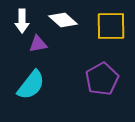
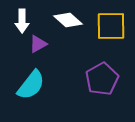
white diamond: moved 5 px right
purple triangle: rotated 18 degrees counterclockwise
